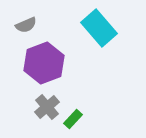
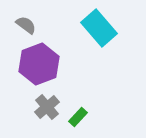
gray semicircle: rotated 120 degrees counterclockwise
purple hexagon: moved 5 px left, 1 px down
green rectangle: moved 5 px right, 2 px up
